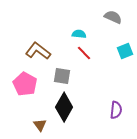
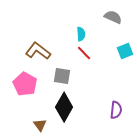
cyan semicircle: moved 2 px right; rotated 80 degrees clockwise
